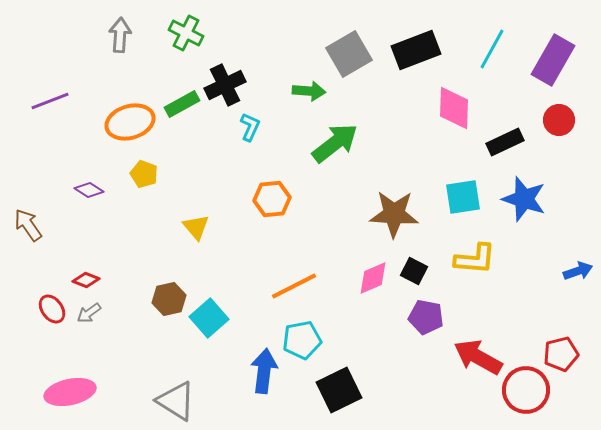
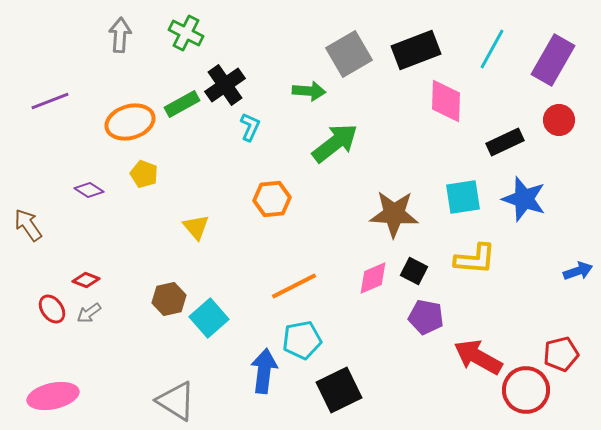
black cross at (225, 85): rotated 9 degrees counterclockwise
pink diamond at (454, 108): moved 8 px left, 7 px up
pink ellipse at (70, 392): moved 17 px left, 4 px down
